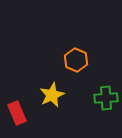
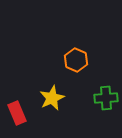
yellow star: moved 3 px down
